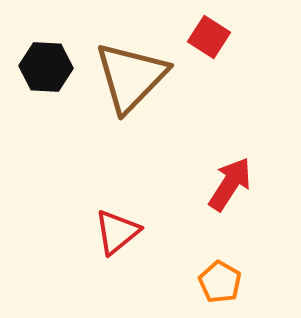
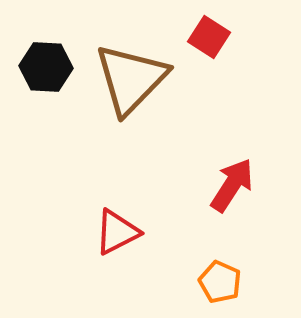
brown triangle: moved 2 px down
red arrow: moved 2 px right, 1 px down
red triangle: rotated 12 degrees clockwise
orange pentagon: rotated 6 degrees counterclockwise
